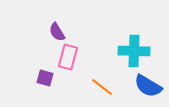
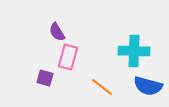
blue semicircle: rotated 16 degrees counterclockwise
